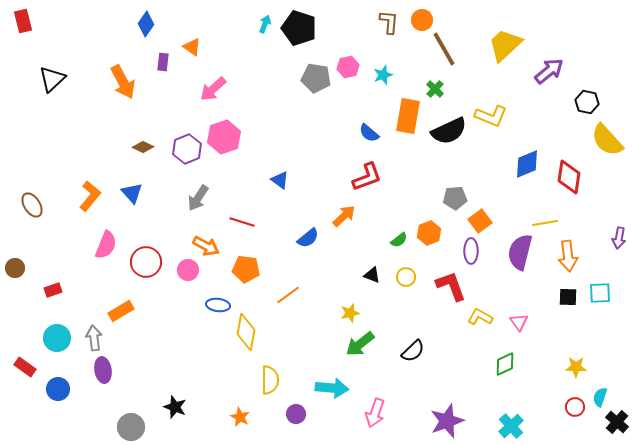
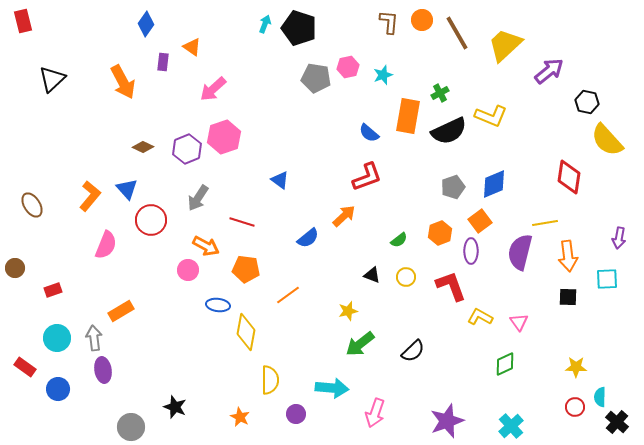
brown line at (444, 49): moved 13 px right, 16 px up
green cross at (435, 89): moved 5 px right, 4 px down; rotated 18 degrees clockwise
blue diamond at (527, 164): moved 33 px left, 20 px down
blue triangle at (132, 193): moved 5 px left, 4 px up
gray pentagon at (455, 198): moved 2 px left, 11 px up; rotated 15 degrees counterclockwise
orange hexagon at (429, 233): moved 11 px right
red circle at (146, 262): moved 5 px right, 42 px up
cyan square at (600, 293): moved 7 px right, 14 px up
yellow star at (350, 313): moved 2 px left, 2 px up
cyan semicircle at (600, 397): rotated 18 degrees counterclockwise
